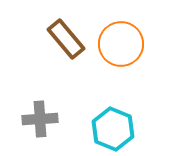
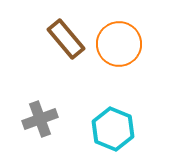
orange circle: moved 2 px left
gray cross: rotated 16 degrees counterclockwise
